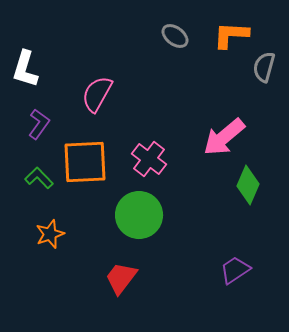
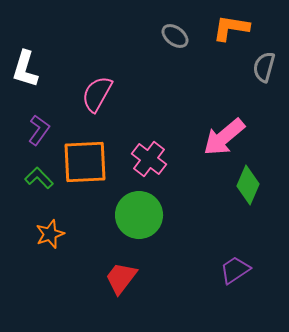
orange L-shape: moved 7 px up; rotated 6 degrees clockwise
purple L-shape: moved 6 px down
